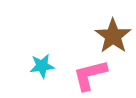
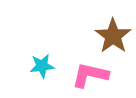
pink L-shape: rotated 27 degrees clockwise
